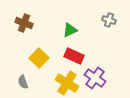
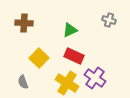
brown cross: rotated 18 degrees counterclockwise
